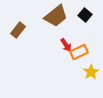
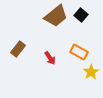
black square: moved 4 px left
brown rectangle: moved 19 px down
red arrow: moved 16 px left, 13 px down
orange rectangle: rotated 54 degrees clockwise
